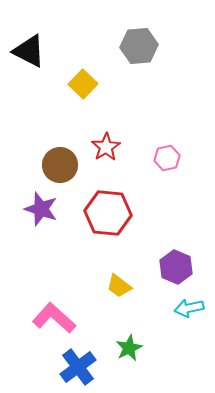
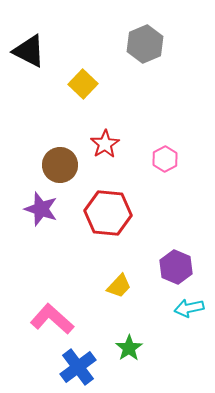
gray hexagon: moved 6 px right, 2 px up; rotated 18 degrees counterclockwise
red star: moved 1 px left, 3 px up
pink hexagon: moved 2 px left, 1 px down; rotated 15 degrees counterclockwise
yellow trapezoid: rotated 84 degrees counterclockwise
pink L-shape: moved 2 px left, 1 px down
green star: rotated 8 degrees counterclockwise
